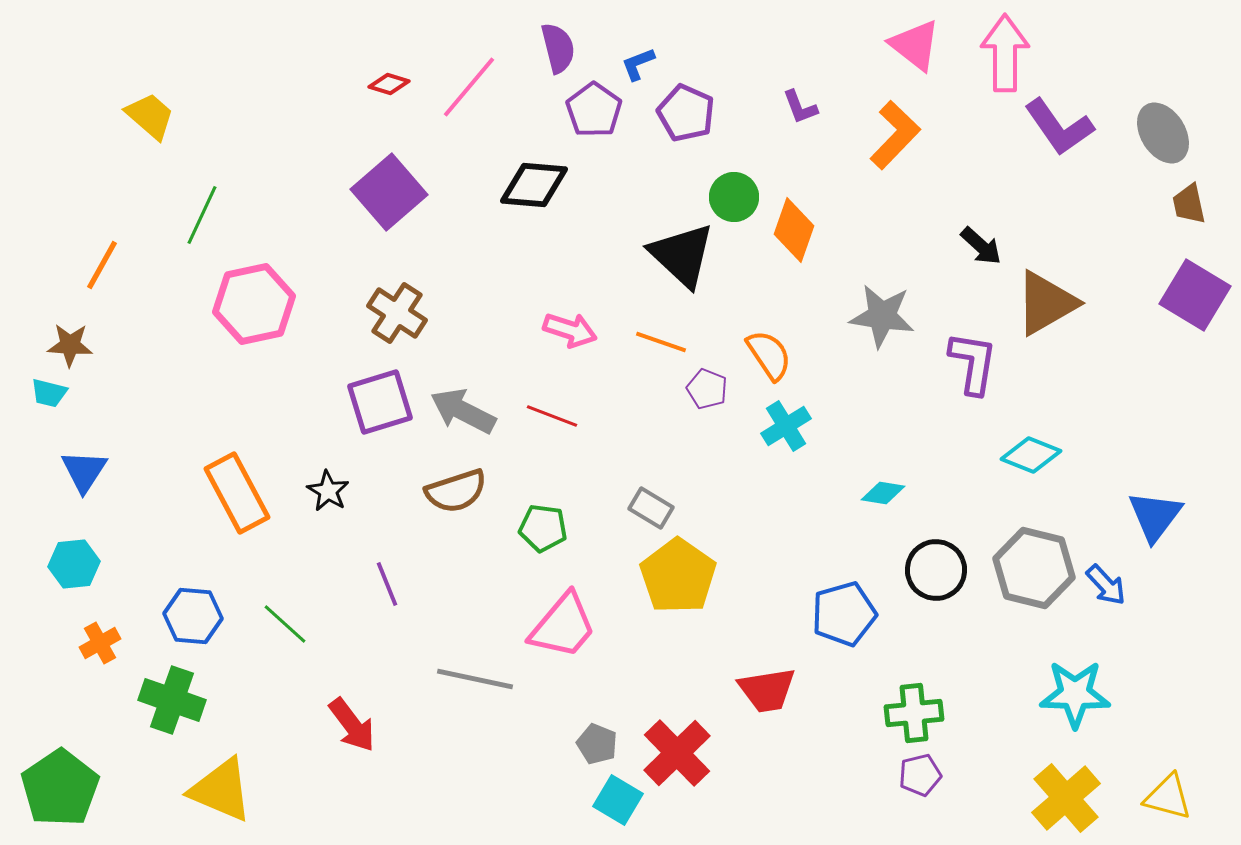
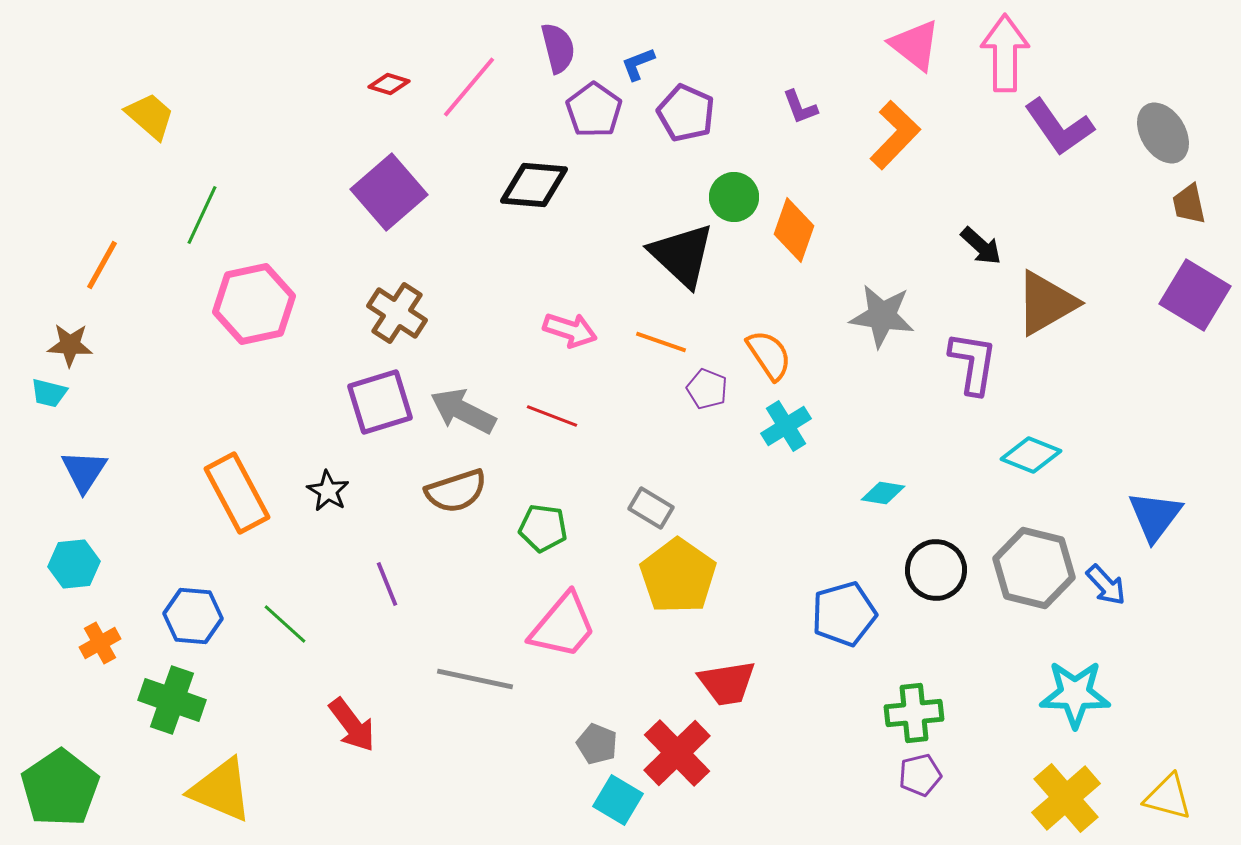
red trapezoid at (767, 690): moved 40 px left, 7 px up
